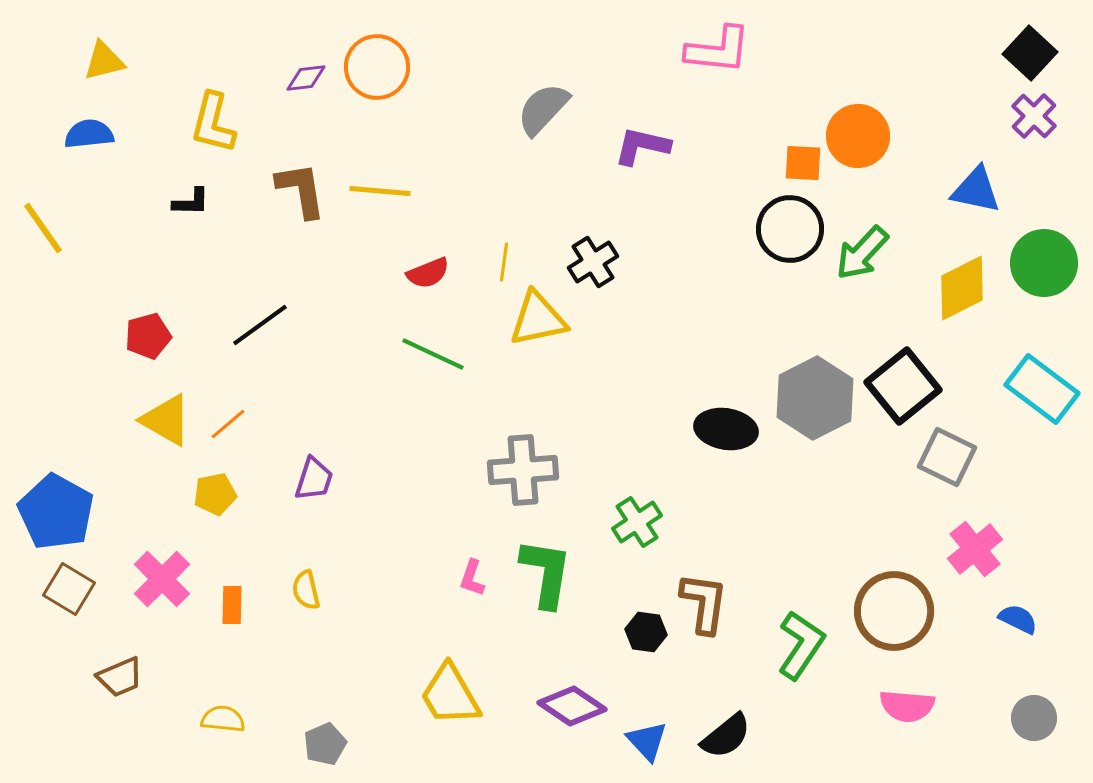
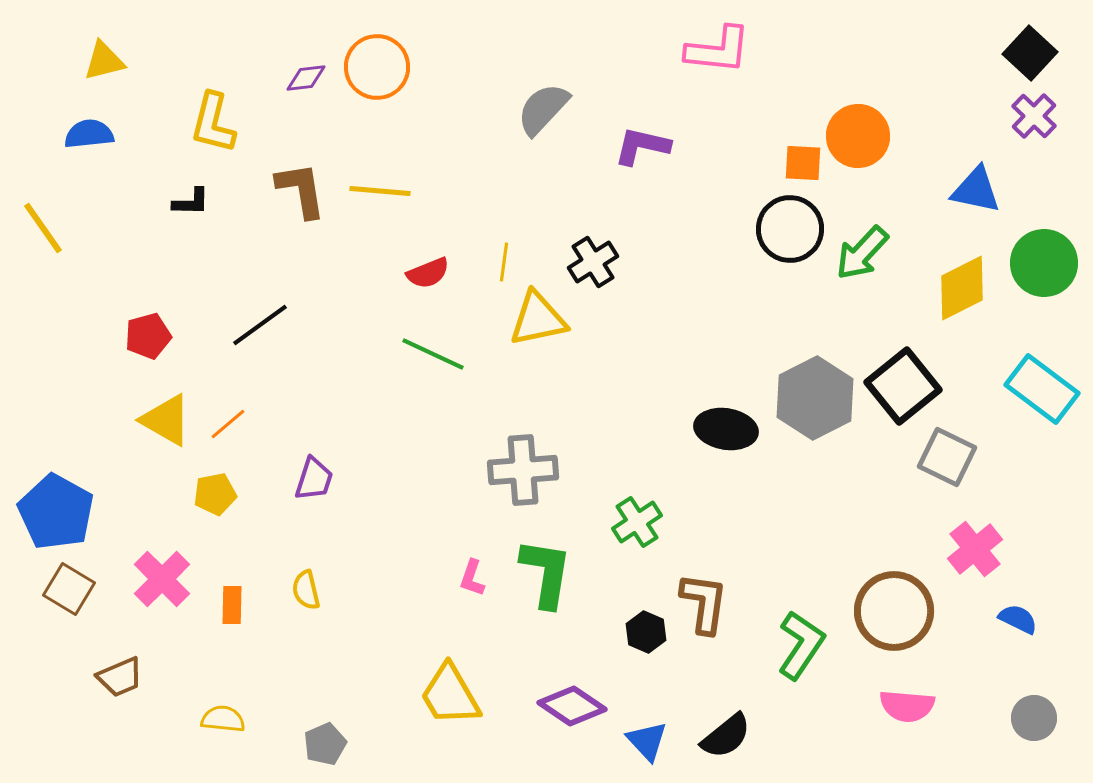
black hexagon at (646, 632): rotated 15 degrees clockwise
